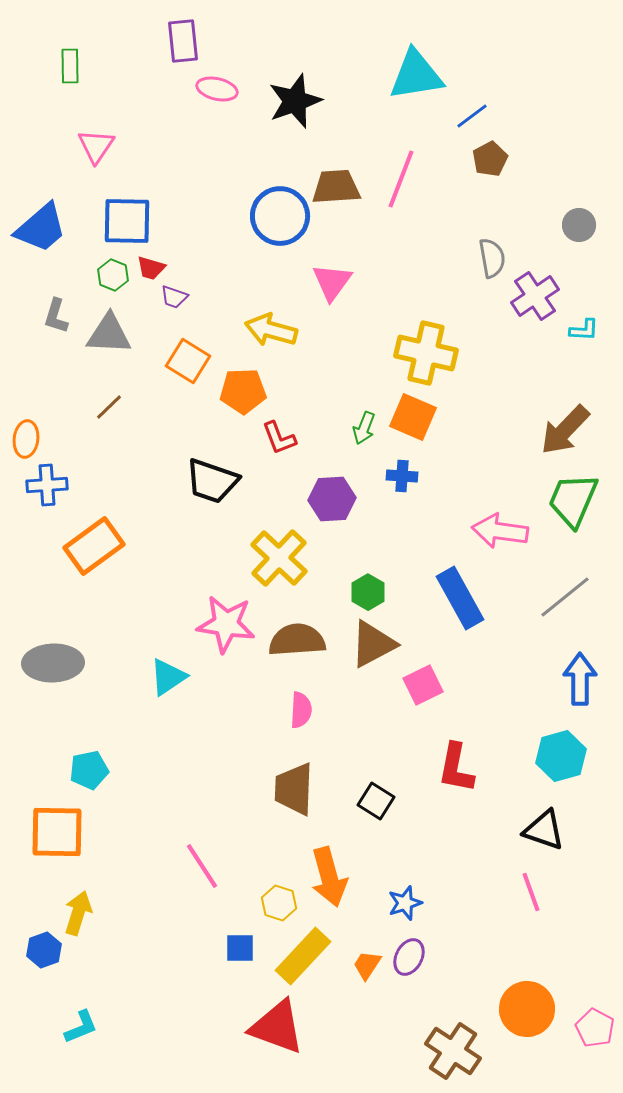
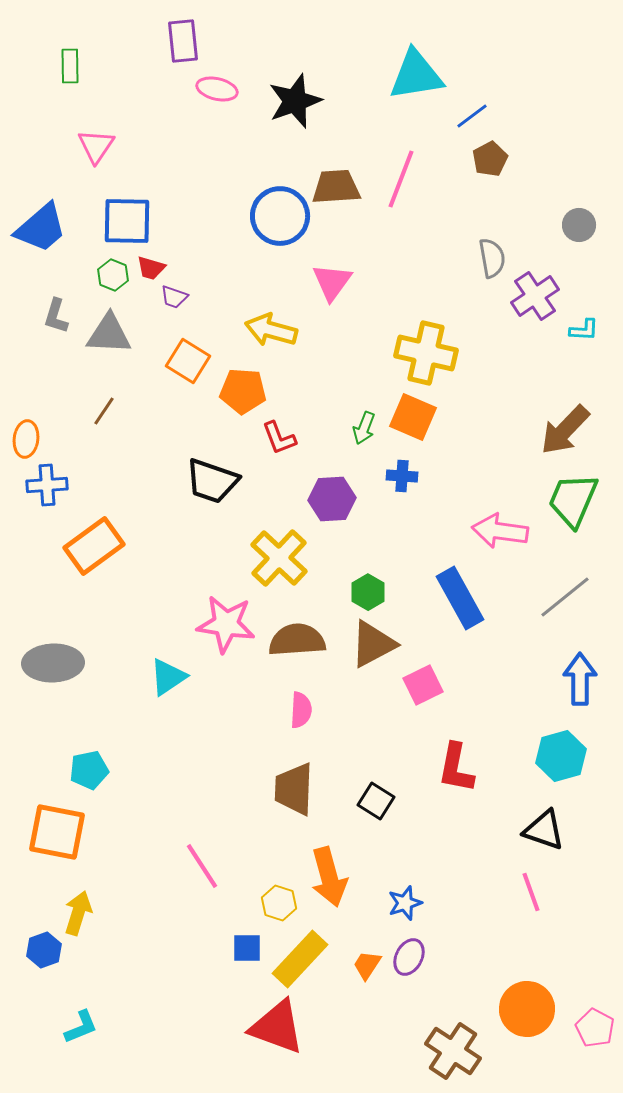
orange pentagon at (243, 391): rotated 6 degrees clockwise
brown line at (109, 407): moved 5 px left, 4 px down; rotated 12 degrees counterclockwise
orange square at (57, 832): rotated 10 degrees clockwise
blue square at (240, 948): moved 7 px right
yellow rectangle at (303, 956): moved 3 px left, 3 px down
